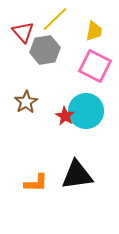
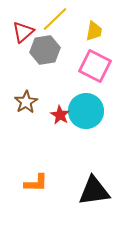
red triangle: rotated 30 degrees clockwise
red star: moved 5 px left, 1 px up
black triangle: moved 17 px right, 16 px down
